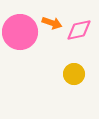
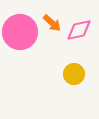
orange arrow: rotated 24 degrees clockwise
